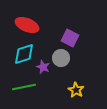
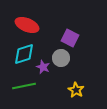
green line: moved 1 px up
